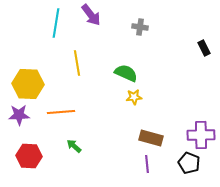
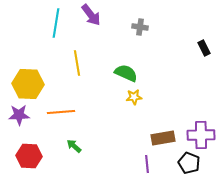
brown rectangle: moved 12 px right; rotated 25 degrees counterclockwise
